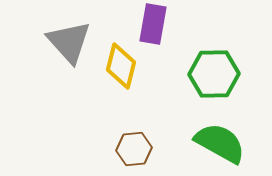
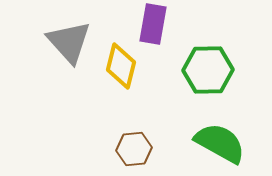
green hexagon: moved 6 px left, 4 px up
